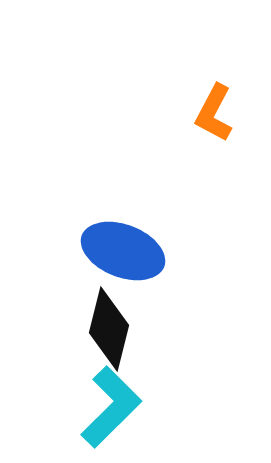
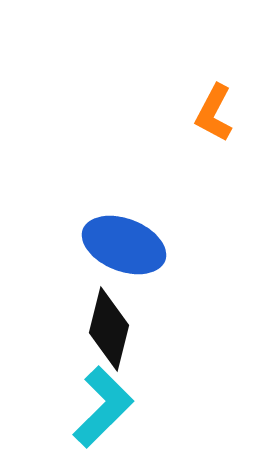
blue ellipse: moved 1 px right, 6 px up
cyan L-shape: moved 8 px left
